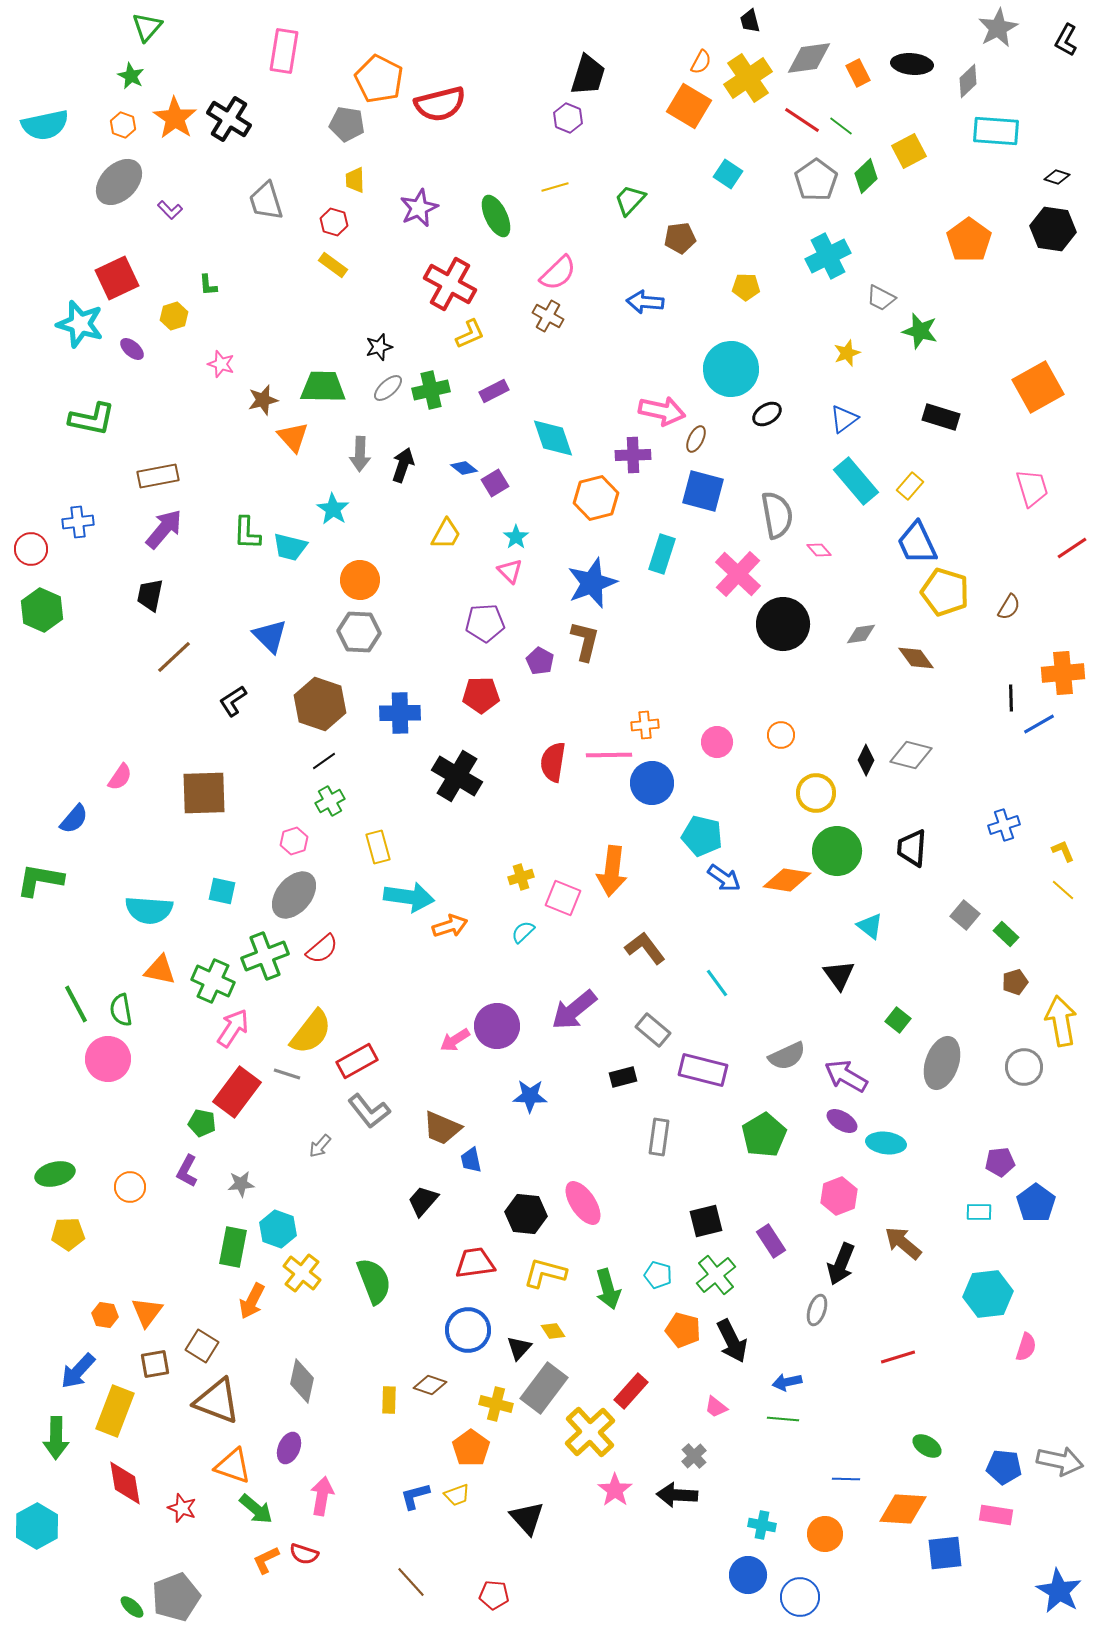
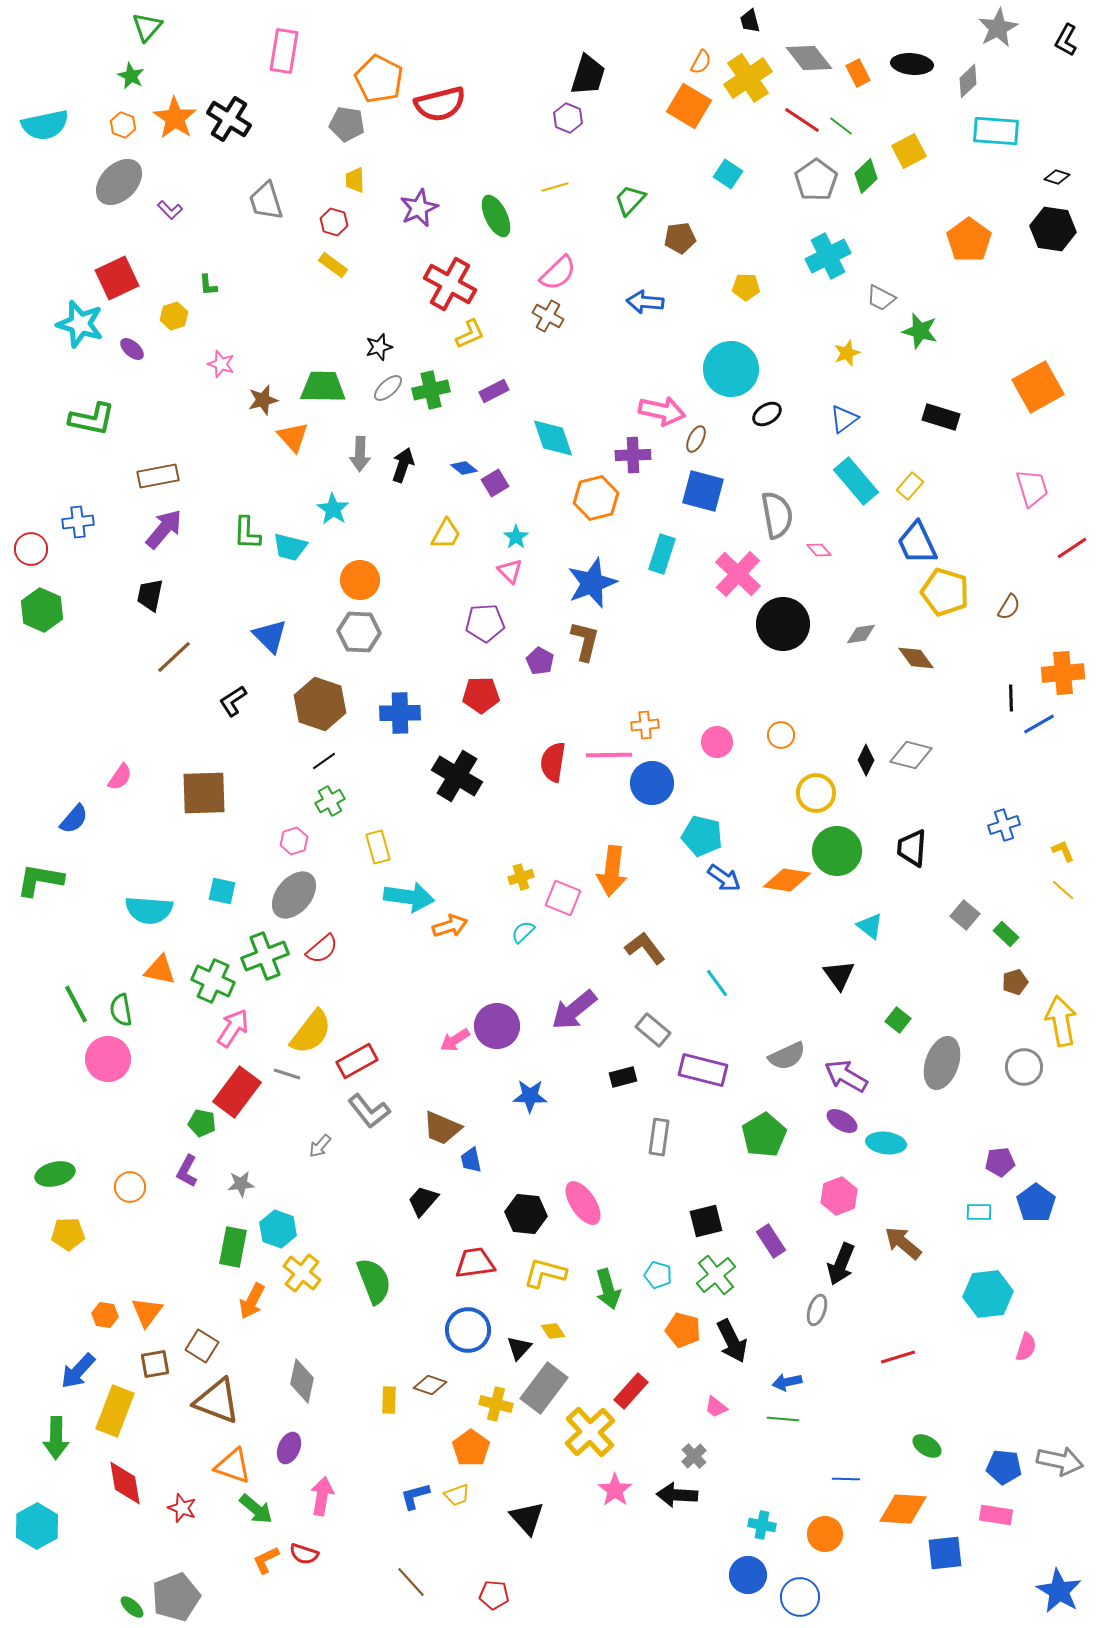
gray diamond at (809, 58): rotated 60 degrees clockwise
